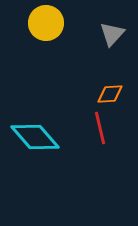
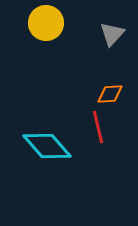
red line: moved 2 px left, 1 px up
cyan diamond: moved 12 px right, 9 px down
